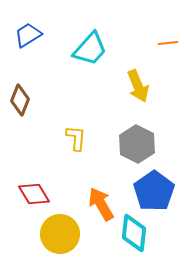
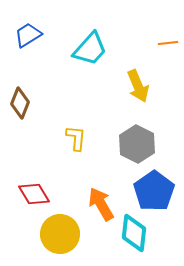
brown diamond: moved 3 px down
